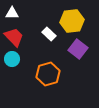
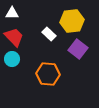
orange hexagon: rotated 20 degrees clockwise
